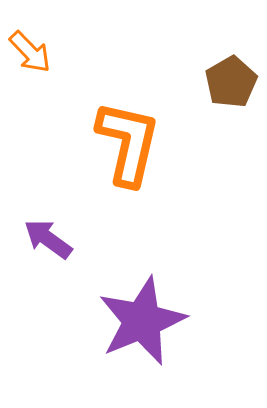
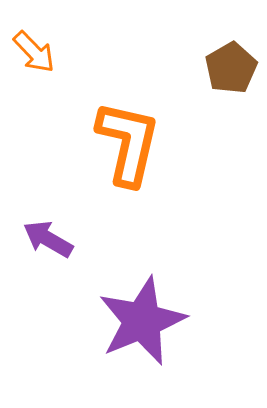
orange arrow: moved 4 px right
brown pentagon: moved 14 px up
purple arrow: rotated 6 degrees counterclockwise
